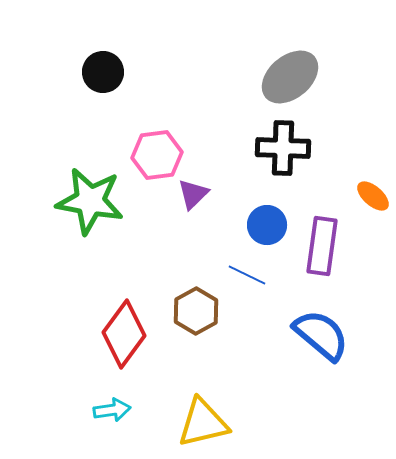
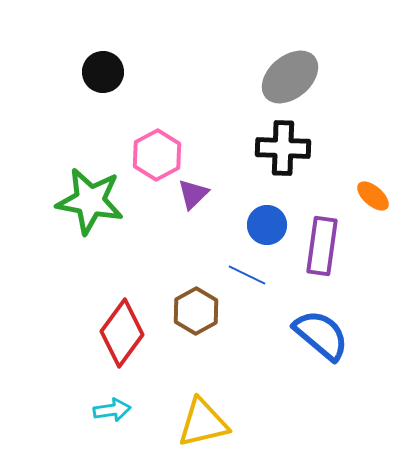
pink hexagon: rotated 21 degrees counterclockwise
red diamond: moved 2 px left, 1 px up
